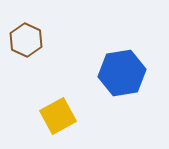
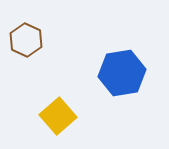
yellow square: rotated 12 degrees counterclockwise
